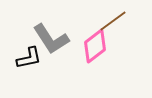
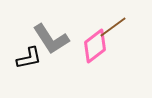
brown line: moved 6 px down
